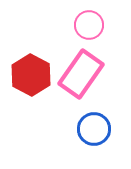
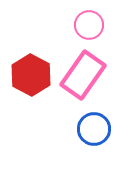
pink rectangle: moved 2 px right, 1 px down
